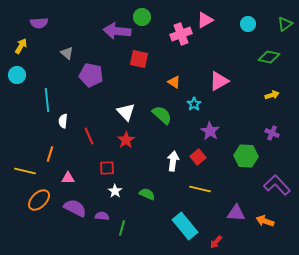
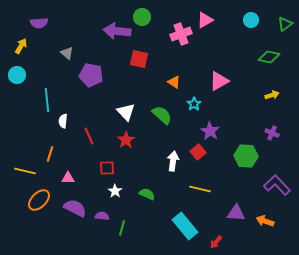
cyan circle at (248, 24): moved 3 px right, 4 px up
red square at (198, 157): moved 5 px up
